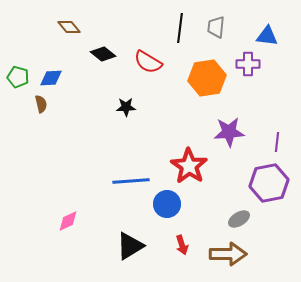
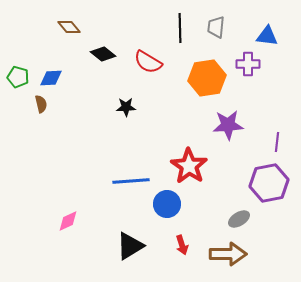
black line: rotated 8 degrees counterclockwise
purple star: moved 1 px left, 7 px up
